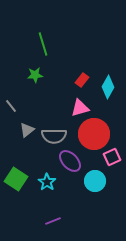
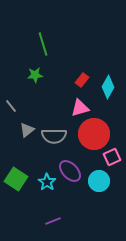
purple ellipse: moved 10 px down
cyan circle: moved 4 px right
